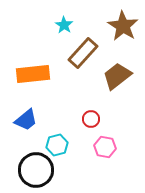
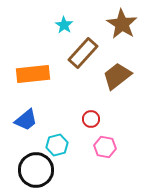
brown star: moved 1 px left, 2 px up
